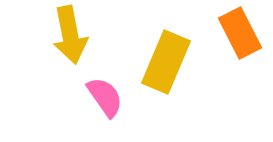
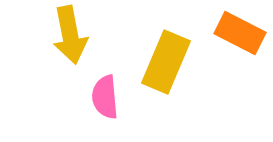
orange rectangle: rotated 36 degrees counterclockwise
pink semicircle: rotated 150 degrees counterclockwise
